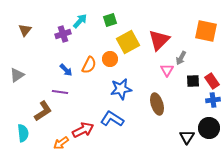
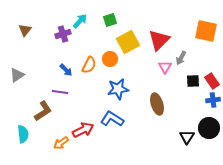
pink triangle: moved 2 px left, 3 px up
blue star: moved 3 px left
cyan semicircle: moved 1 px down
